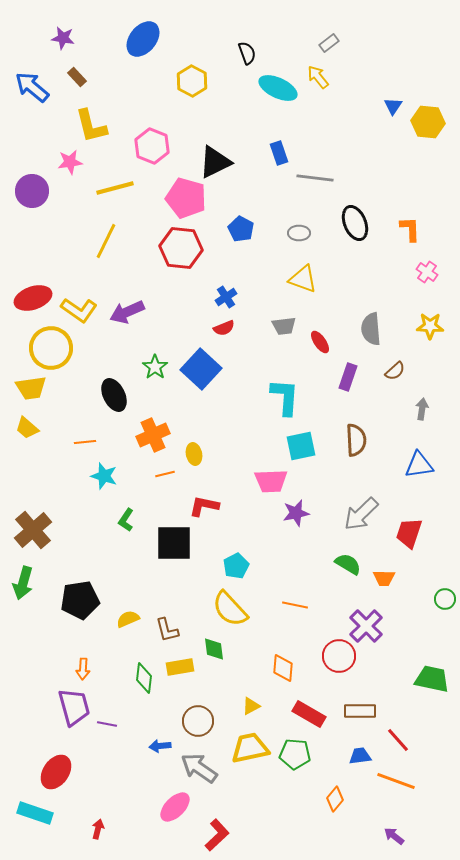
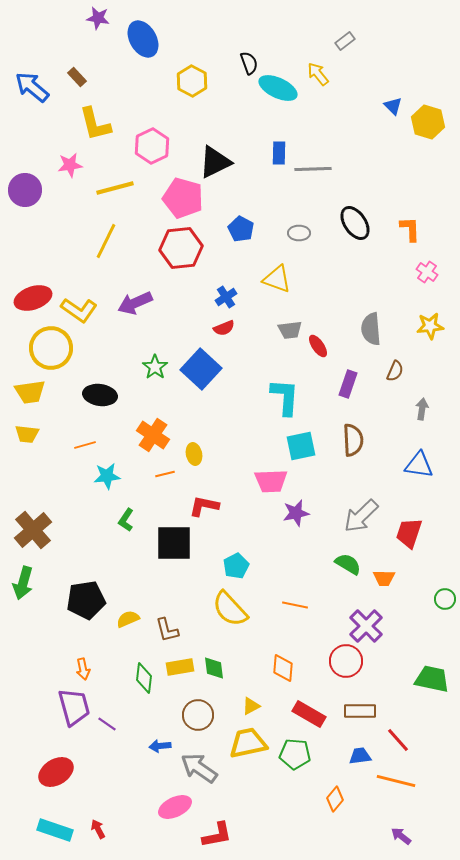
purple star at (63, 38): moved 35 px right, 20 px up
blue ellipse at (143, 39): rotated 69 degrees counterclockwise
gray rectangle at (329, 43): moved 16 px right, 2 px up
black semicircle at (247, 53): moved 2 px right, 10 px down
yellow arrow at (318, 77): moved 3 px up
blue triangle at (393, 106): rotated 18 degrees counterclockwise
yellow hexagon at (428, 122): rotated 12 degrees clockwise
yellow L-shape at (91, 126): moved 4 px right, 2 px up
pink hexagon at (152, 146): rotated 12 degrees clockwise
blue rectangle at (279, 153): rotated 20 degrees clockwise
pink star at (70, 162): moved 3 px down
gray line at (315, 178): moved 2 px left, 9 px up; rotated 9 degrees counterclockwise
purple circle at (32, 191): moved 7 px left, 1 px up
pink pentagon at (186, 198): moved 3 px left
black ellipse at (355, 223): rotated 12 degrees counterclockwise
red hexagon at (181, 248): rotated 12 degrees counterclockwise
yellow triangle at (303, 279): moved 26 px left
purple arrow at (127, 312): moved 8 px right, 9 px up
gray trapezoid at (284, 326): moved 6 px right, 4 px down
yellow star at (430, 326): rotated 8 degrees counterclockwise
red ellipse at (320, 342): moved 2 px left, 4 px down
brown semicircle at (395, 371): rotated 25 degrees counterclockwise
purple rectangle at (348, 377): moved 7 px down
yellow trapezoid at (31, 388): moved 1 px left, 4 px down
black ellipse at (114, 395): moved 14 px left; rotated 56 degrees counterclockwise
yellow trapezoid at (27, 428): moved 6 px down; rotated 35 degrees counterclockwise
orange cross at (153, 435): rotated 32 degrees counterclockwise
brown semicircle at (356, 440): moved 3 px left
orange line at (85, 442): moved 3 px down; rotated 10 degrees counterclockwise
blue triangle at (419, 465): rotated 16 degrees clockwise
cyan star at (104, 476): moved 3 px right; rotated 24 degrees counterclockwise
gray arrow at (361, 514): moved 2 px down
black pentagon at (80, 600): moved 6 px right
green diamond at (214, 649): moved 19 px down
red circle at (339, 656): moved 7 px right, 5 px down
orange arrow at (83, 669): rotated 15 degrees counterclockwise
brown circle at (198, 721): moved 6 px up
purple line at (107, 724): rotated 24 degrees clockwise
yellow trapezoid at (250, 748): moved 2 px left, 5 px up
red ellipse at (56, 772): rotated 24 degrees clockwise
orange line at (396, 781): rotated 6 degrees counterclockwise
pink ellipse at (175, 807): rotated 20 degrees clockwise
cyan rectangle at (35, 813): moved 20 px right, 17 px down
red arrow at (98, 829): rotated 42 degrees counterclockwise
red L-shape at (217, 835): rotated 32 degrees clockwise
purple arrow at (394, 836): moved 7 px right
